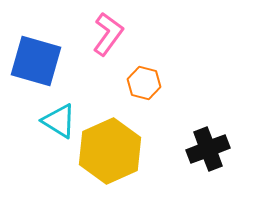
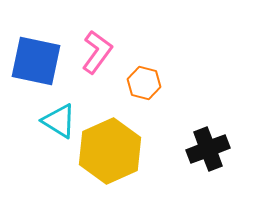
pink L-shape: moved 11 px left, 18 px down
blue square: rotated 4 degrees counterclockwise
